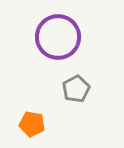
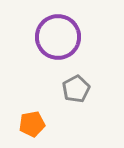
orange pentagon: rotated 20 degrees counterclockwise
